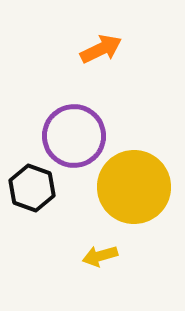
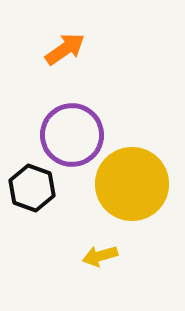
orange arrow: moved 36 px left; rotated 9 degrees counterclockwise
purple circle: moved 2 px left, 1 px up
yellow circle: moved 2 px left, 3 px up
